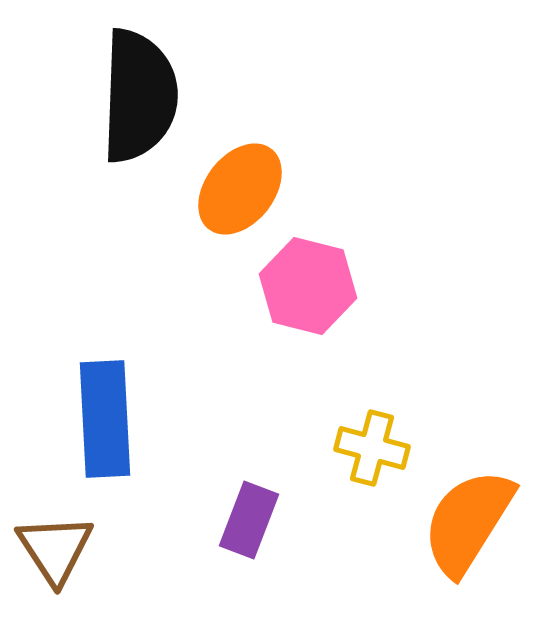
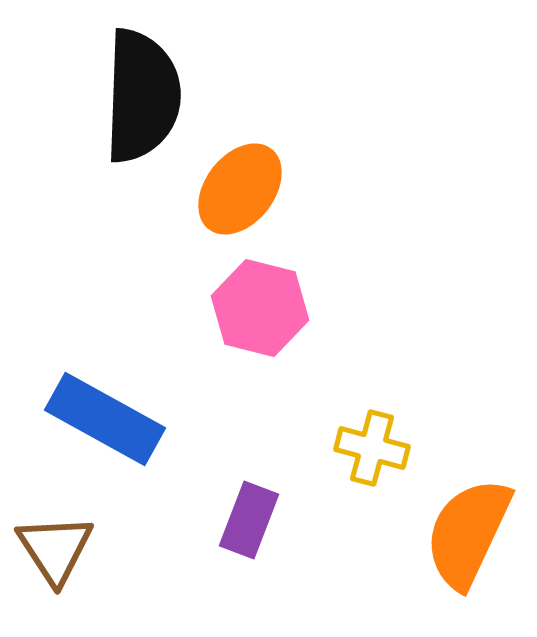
black semicircle: moved 3 px right
pink hexagon: moved 48 px left, 22 px down
blue rectangle: rotated 58 degrees counterclockwise
orange semicircle: moved 11 px down; rotated 7 degrees counterclockwise
